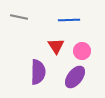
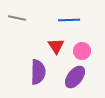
gray line: moved 2 px left, 1 px down
